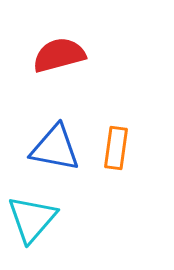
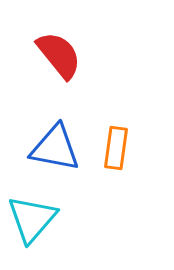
red semicircle: rotated 66 degrees clockwise
